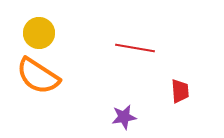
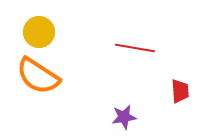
yellow circle: moved 1 px up
